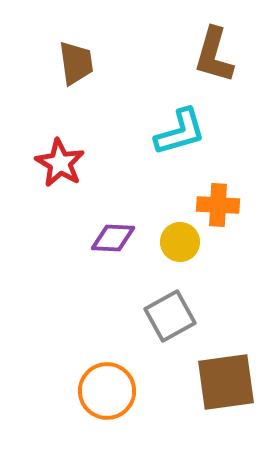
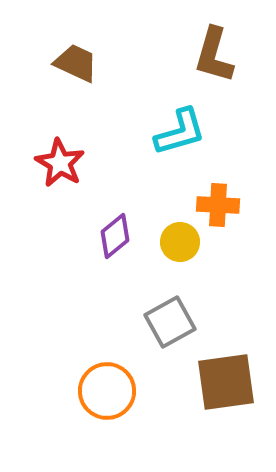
brown trapezoid: rotated 57 degrees counterclockwise
purple diamond: moved 2 px right, 2 px up; rotated 42 degrees counterclockwise
gray square: moved 6 px down
